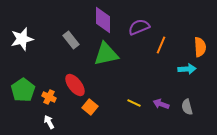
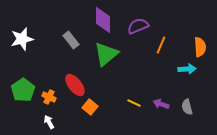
purple semicircle: moved 1 px left, 1 px up
green triangle: rotated 28 degrees counterclockwise
